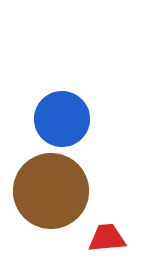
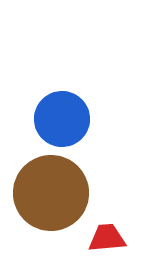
brown circle: moved 2 px down
